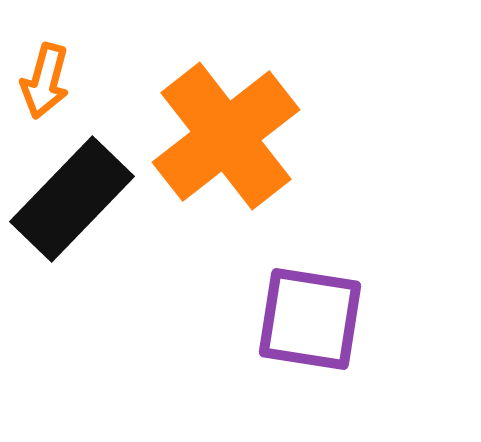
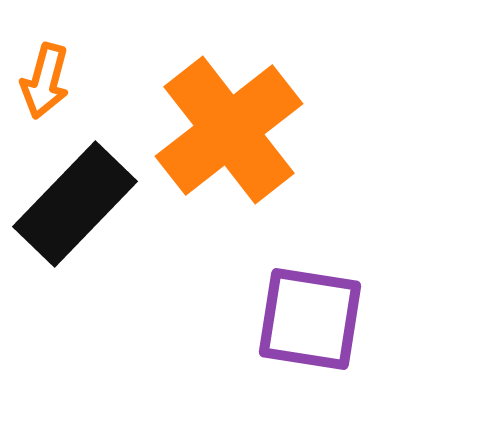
orange cross: moved 3 px right, 6 px up
black rectangle: moved 3 px right, 5 px down
